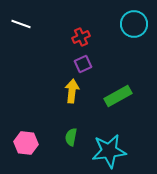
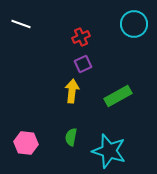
cyan star: rotated 24 degrees clockwise
